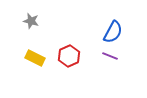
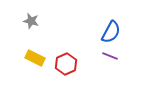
blue semicircle: moved 2 px left
red hexagon: moved 3 px left, 8 px down
